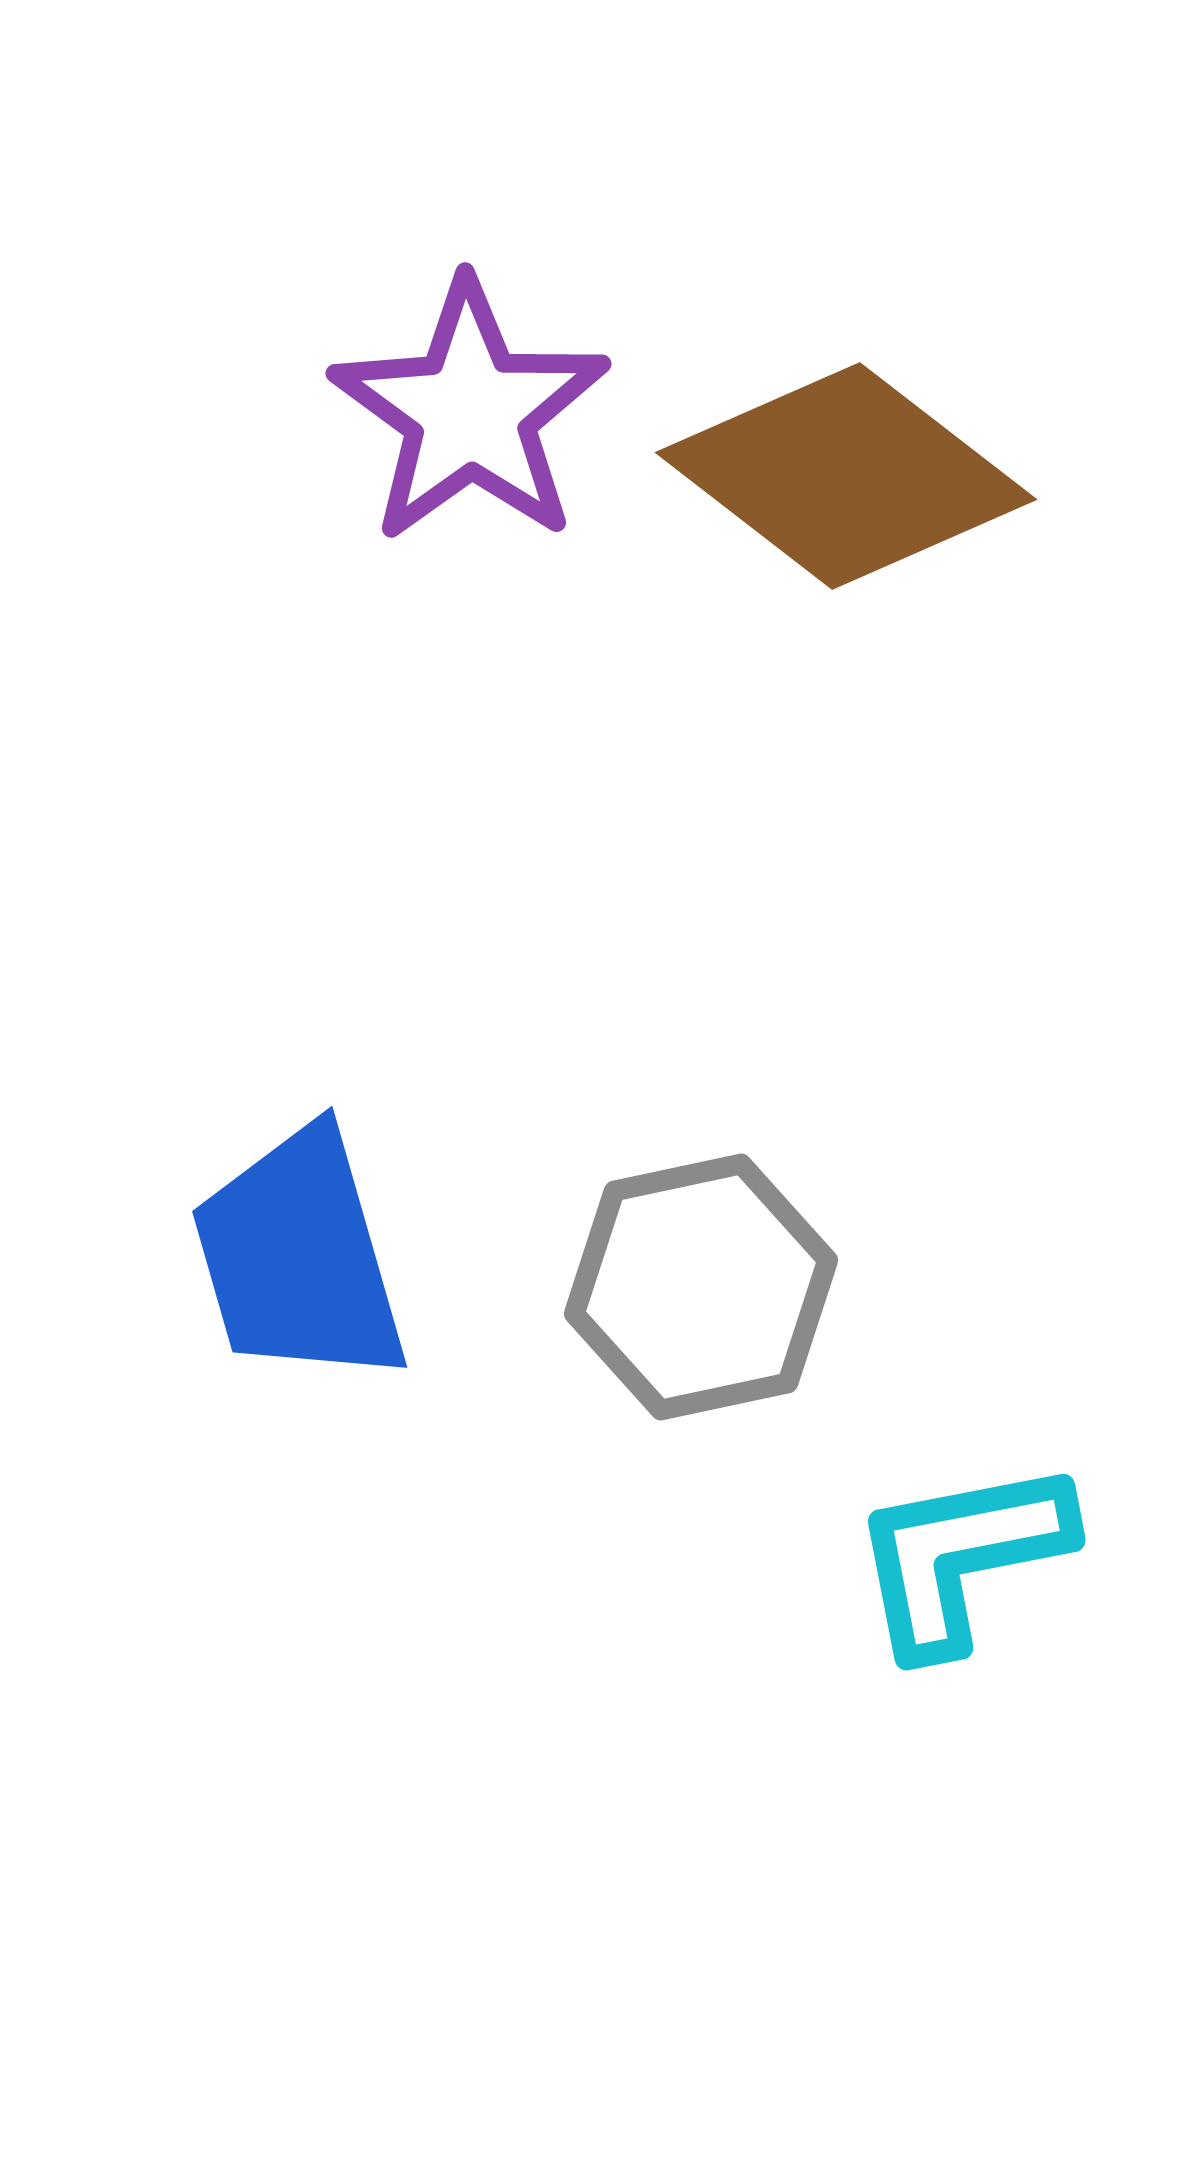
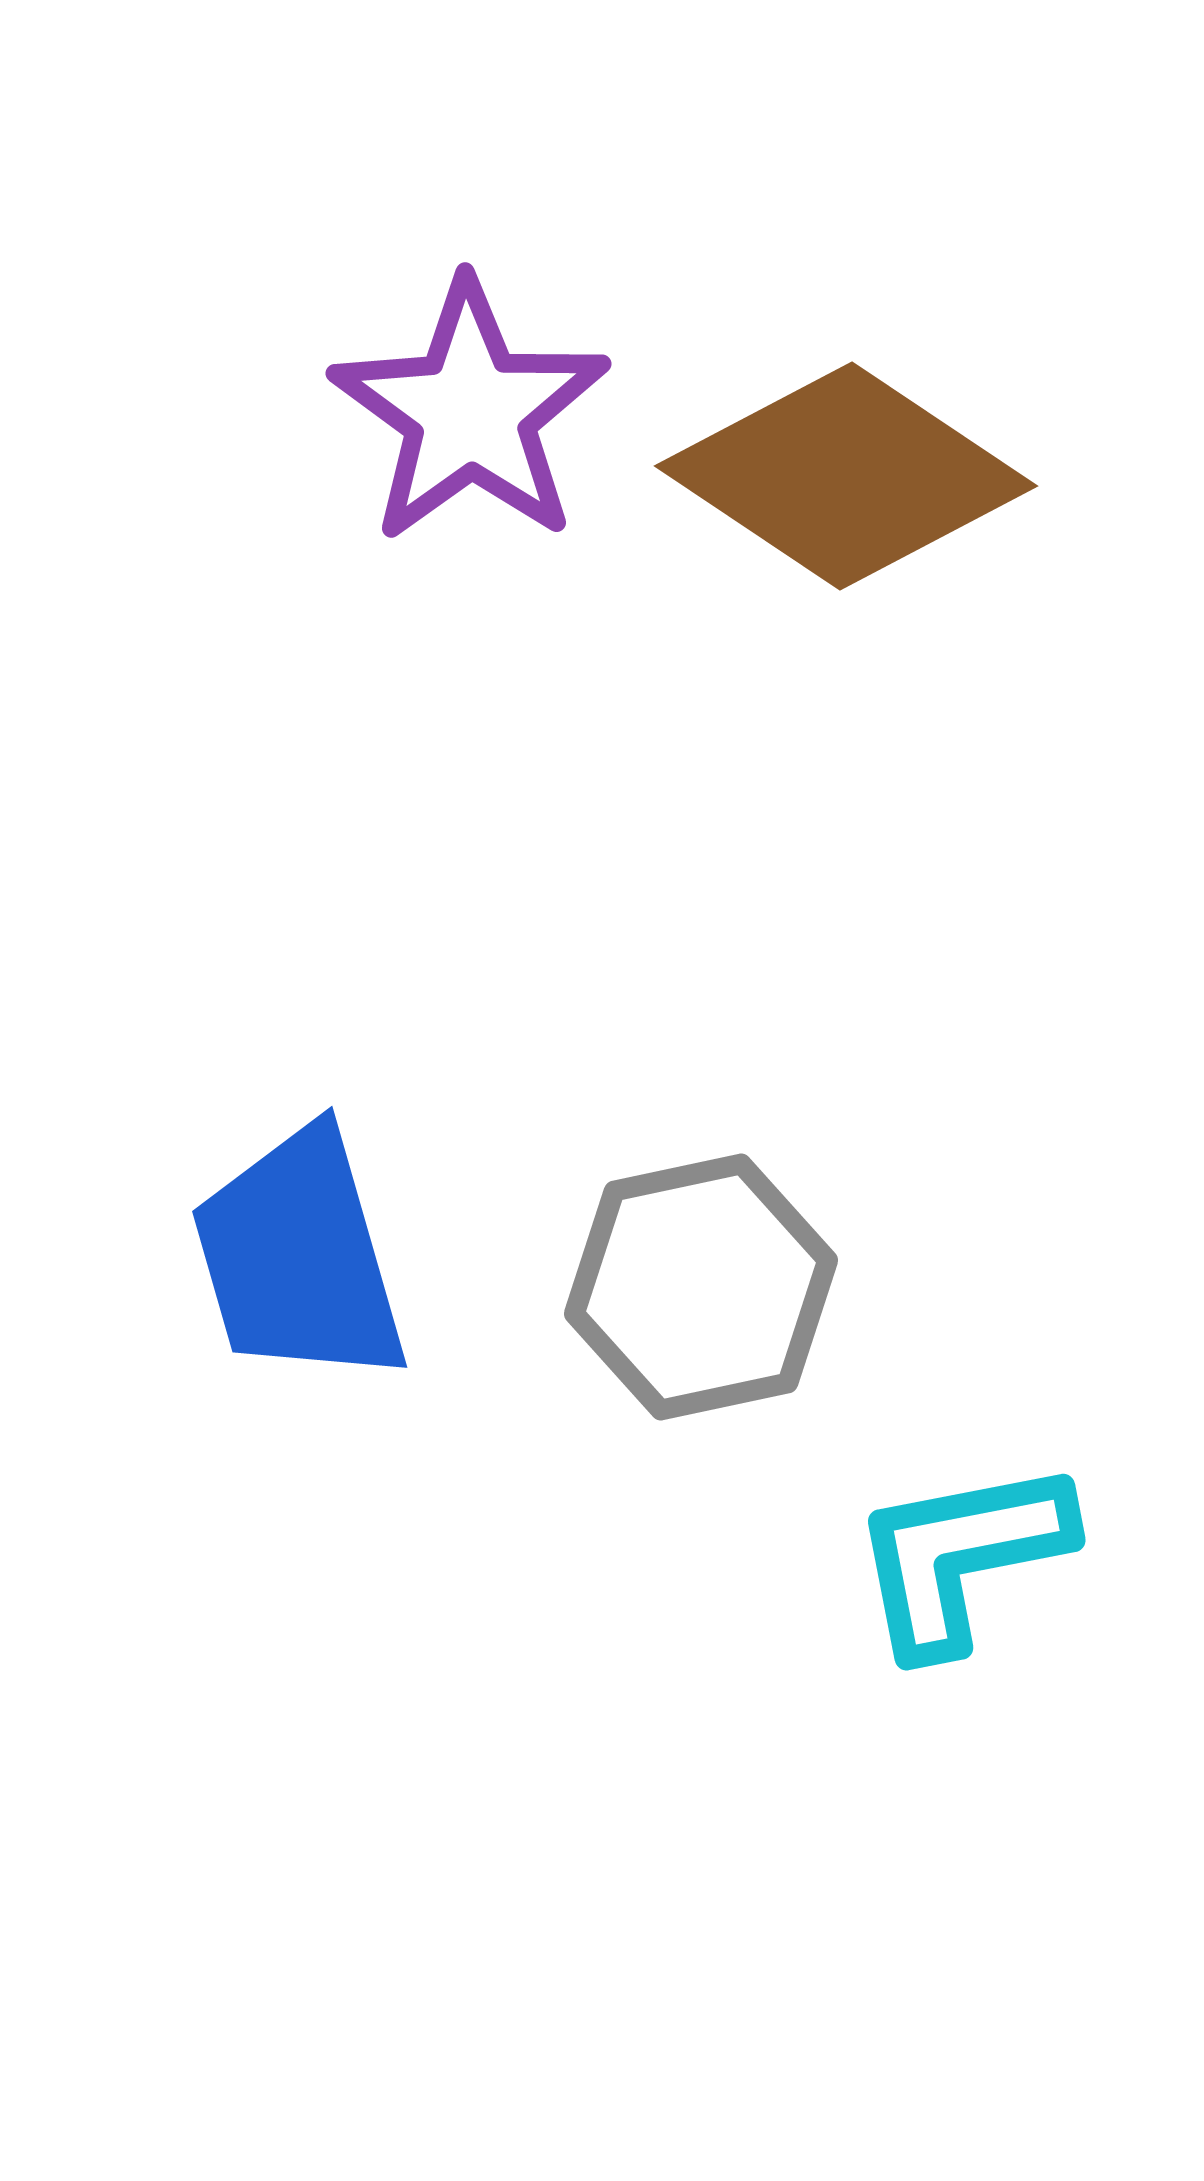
brown diamond: rotated 4 degrees counterclockwise
